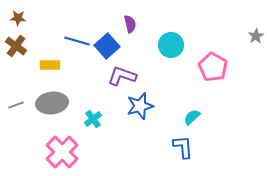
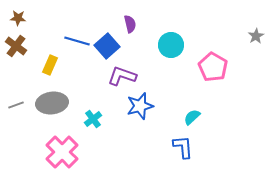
yellow rectangle: rotated 66 degrees counterclockwise
